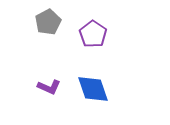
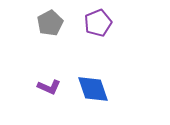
gray pentagon: moved 2 px right, 1 px down
purple pentagon: moved 5 px right, 11 px up; rotated 16 degrees clockwise
